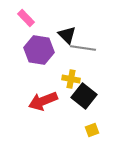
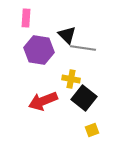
pink rectangle: rotated 48 degrees clockwise
black square: moved 2 px down
